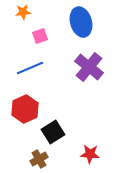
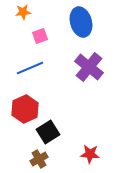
black square: moved 5 px left
